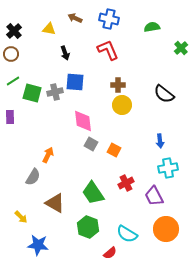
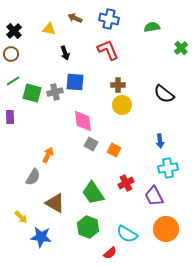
blue star: moved 3 px right, 8 px up
